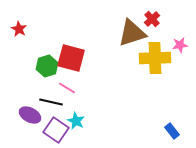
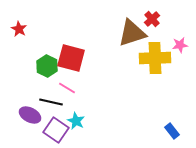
green hexagon: rotated 15 degrees counterclockwise
